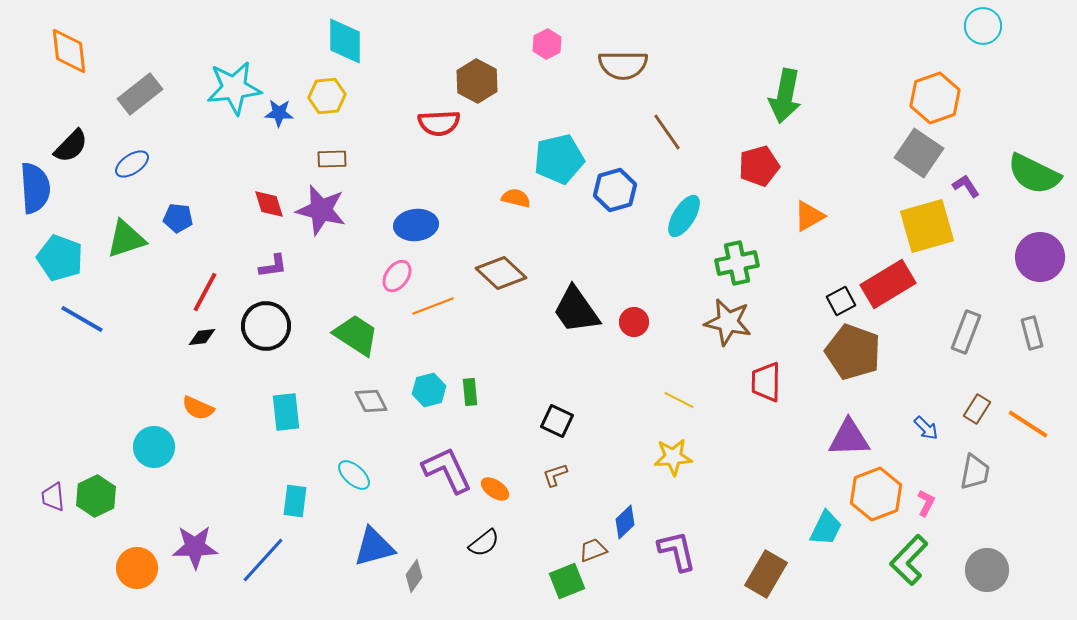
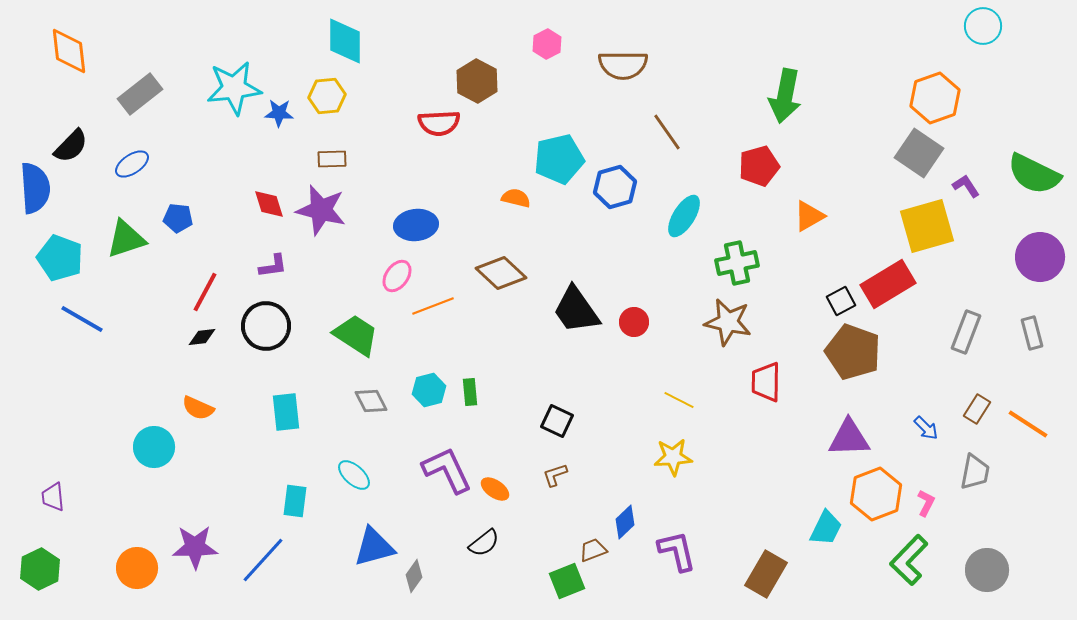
blue hexagon at (615, 190): moved 3 px up
green hexagon at (96, 496): moved 56 px left, 73 px down
